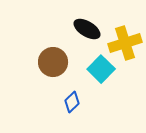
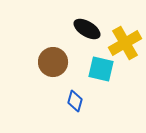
yellow cross: rotated 12 degrees counterclockwise
cyan square: rotated 32 degrees counterclockwise
blue diamond: moved 3 px right, 1 px up; rotated 30 degrees counterclockwise
